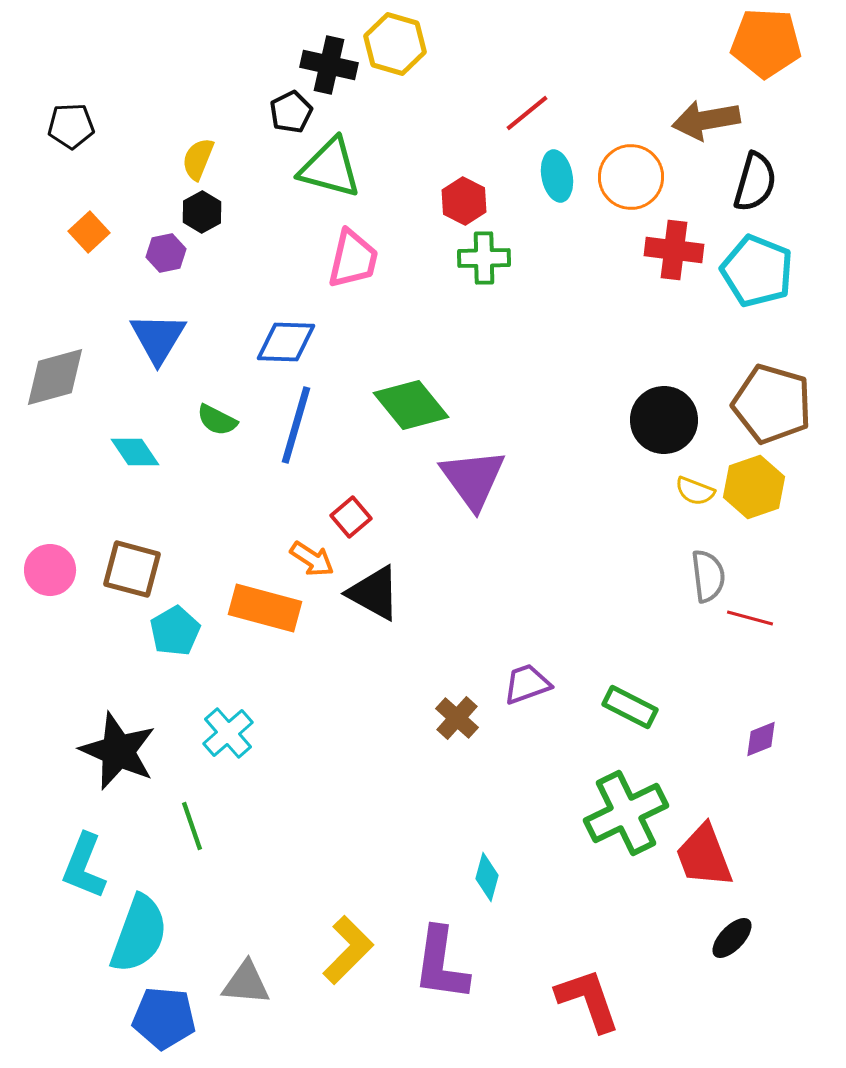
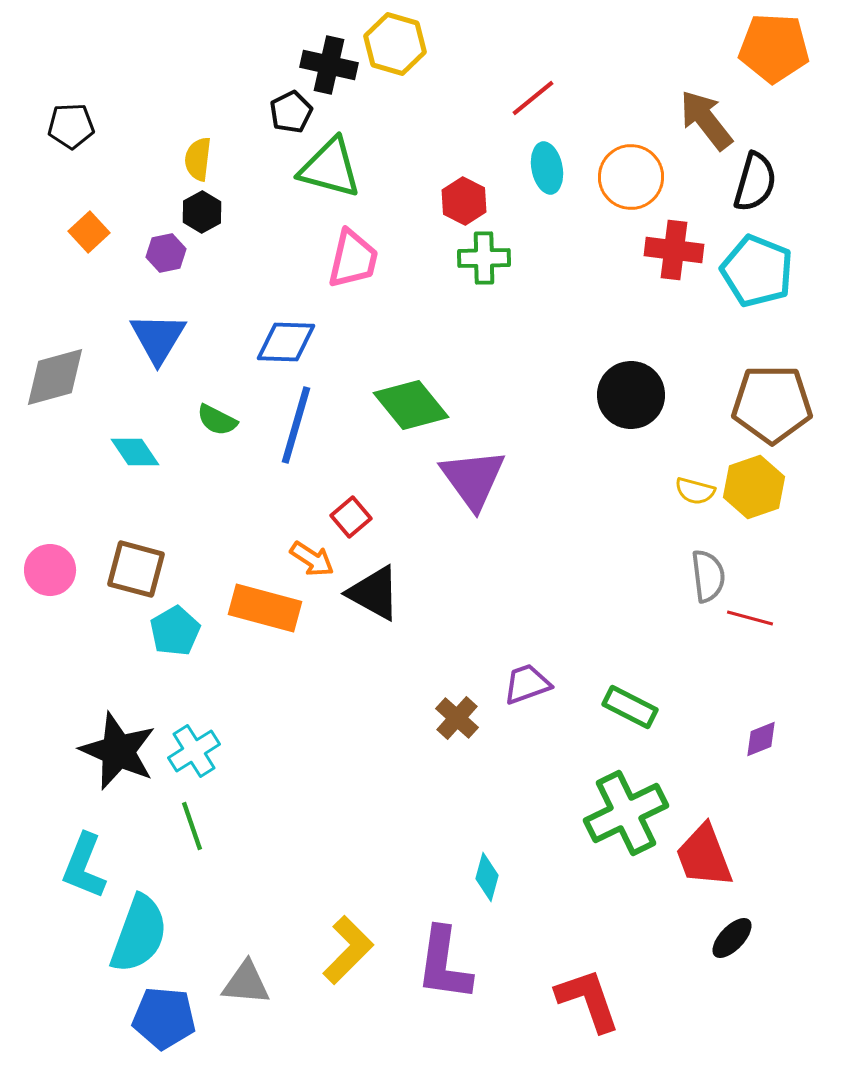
orange pentagon at (766, 43): moved 8 px right, 5 px down
red line at (527, 113): moved 6 px right, 15 px up
brown arrow at (706, 120): rotated 62 degrees clockwise
yellow semicircle at (198, 159): rotated 15 degrees counterclockwise
cyan ellipse at (557, 176): moved 10 px left, 8 px up
brown pentagon at (772, 404): rotated 16 degrees counterclockwise
black circle at (664, 420): moved 33 px left, 25 px up
yellow semicircle at (695, 491): rotated 6 degrees counterclockwise
brown square at (132, 569): moved 4 px right
cyan cross at (228, 733): moved 34 px left, 18 px down; rotated 9 degrees clockwise
purple L-shape at (441, 964): moved 3 px right
